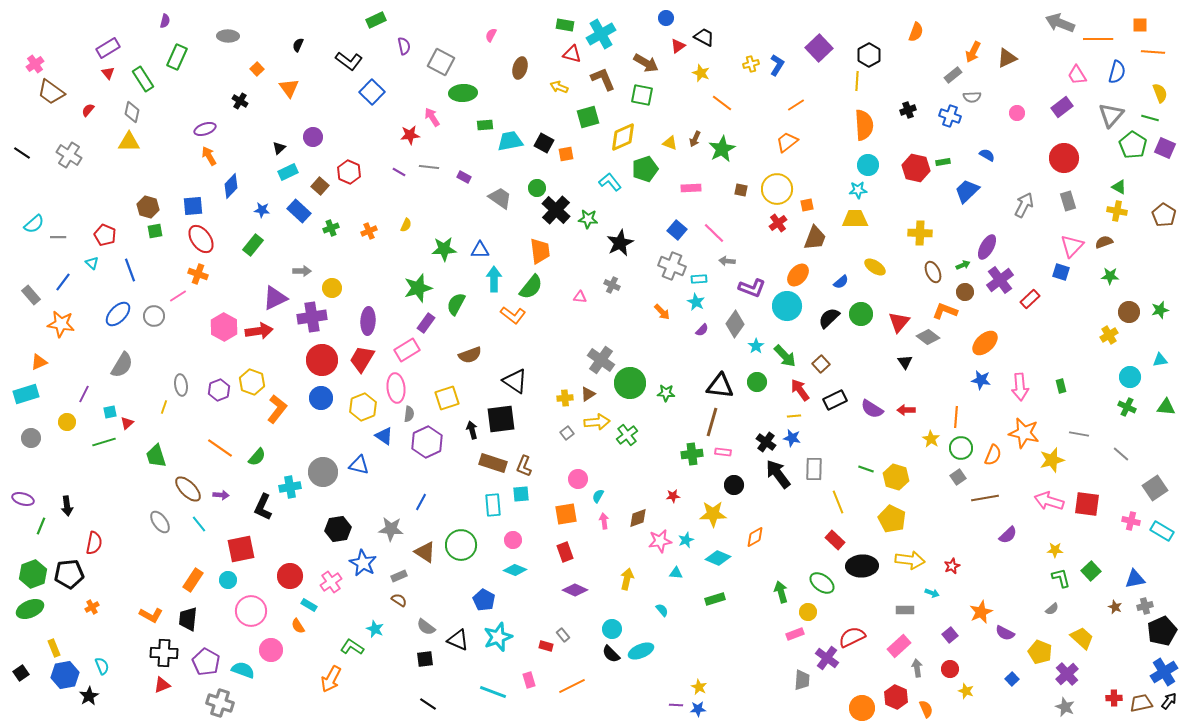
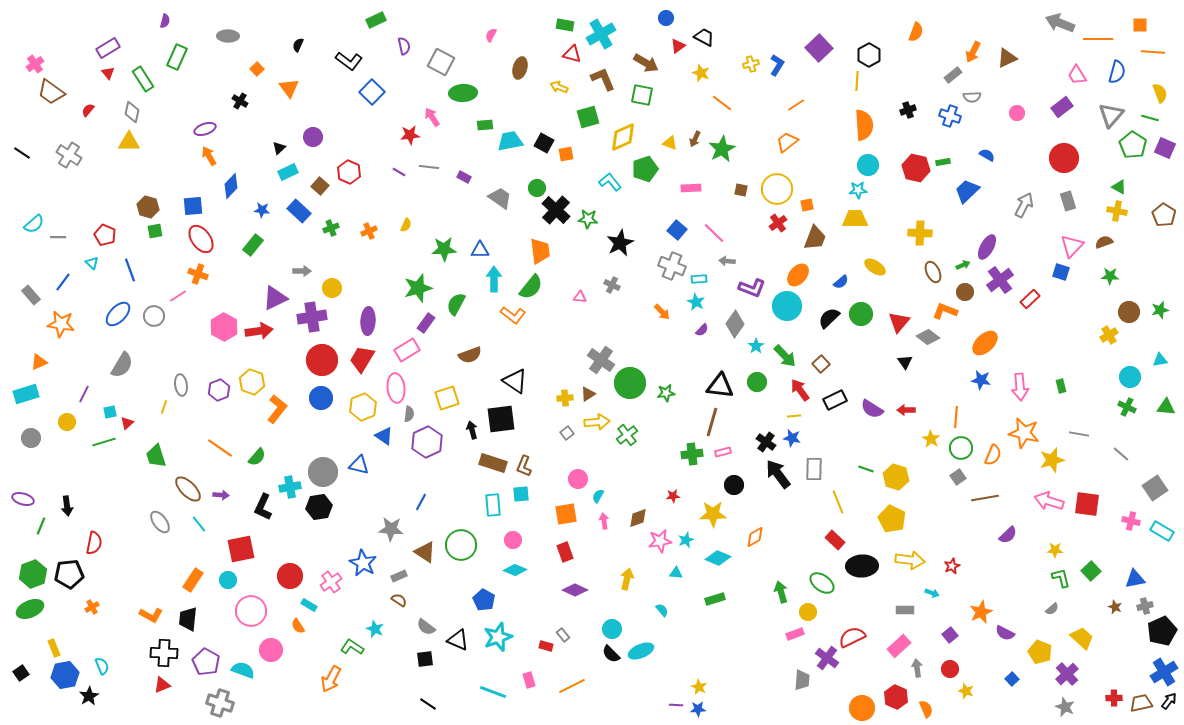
green star at (666, 393): rotated 12 degrees counterclockwise
pink rectangle at (723, 452): rotated 21 degrees counterclockwise
black hexagon at (338, 529): moved 19 px left, 22 px up
